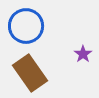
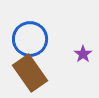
blue circle: moved 4 px right, 13 px down
